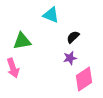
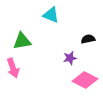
black semicircle: moved 15 px right, 2 px down; rotated 32 degrees clockwise
pink diamond: moved 1 px right, 1 px down; rotated 60 degrees clockwise
